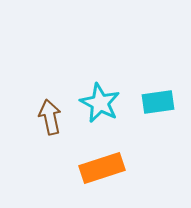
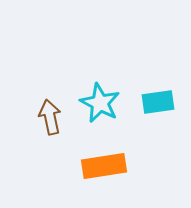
orange rectangle: moved 2 px right, 2 px up; rotated 9 degrees clockwise
